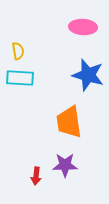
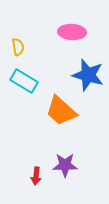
pink ellipse: moved 11 px left, 5 px down
yellow semicircle: moved 4 px up
cyan rectangle: moved 4 px right, 3 px down; rotated 28 degrees clockwise
orange trapezoid: moved 8 px left, 11 px up; rotated 40 degrees counterclockwise
